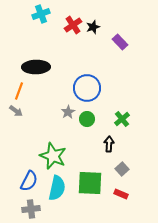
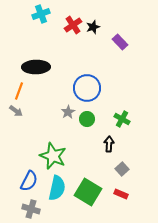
green cross: rotated 21 degrees counterclockwise
green square: moved 2 px left, 9 px down; rotated 28 degrees clockwise
gray cross: rotated 24 degrees clockwise
